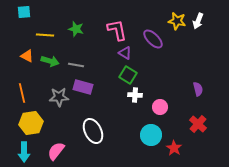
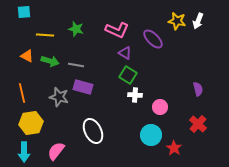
pink L-shape: rotated 125 degrees clockwise
gray star: rotated 18 degrees clockwise
